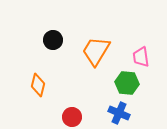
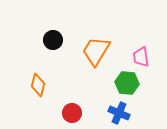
red circle: moved 4 px up
